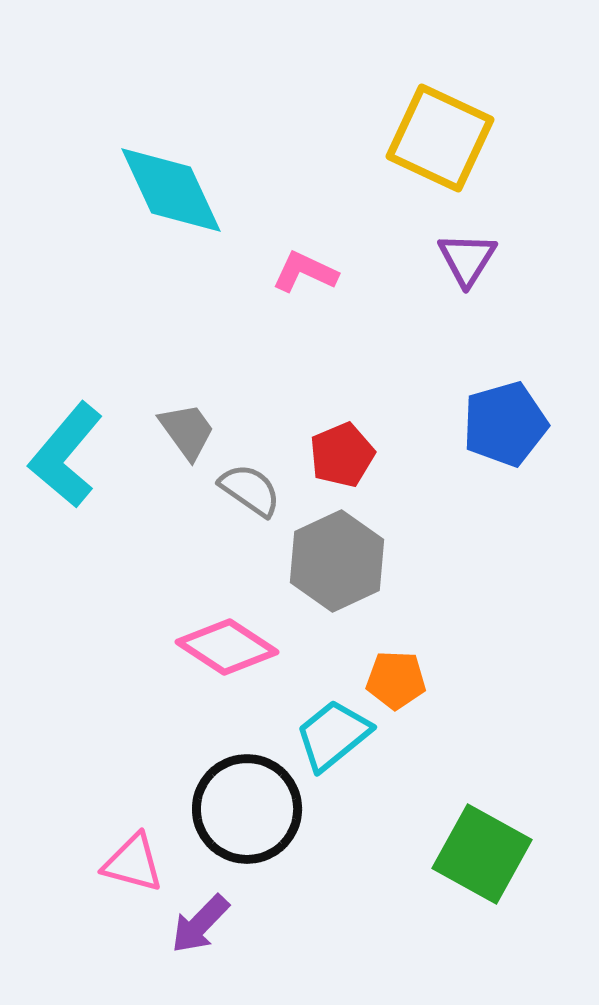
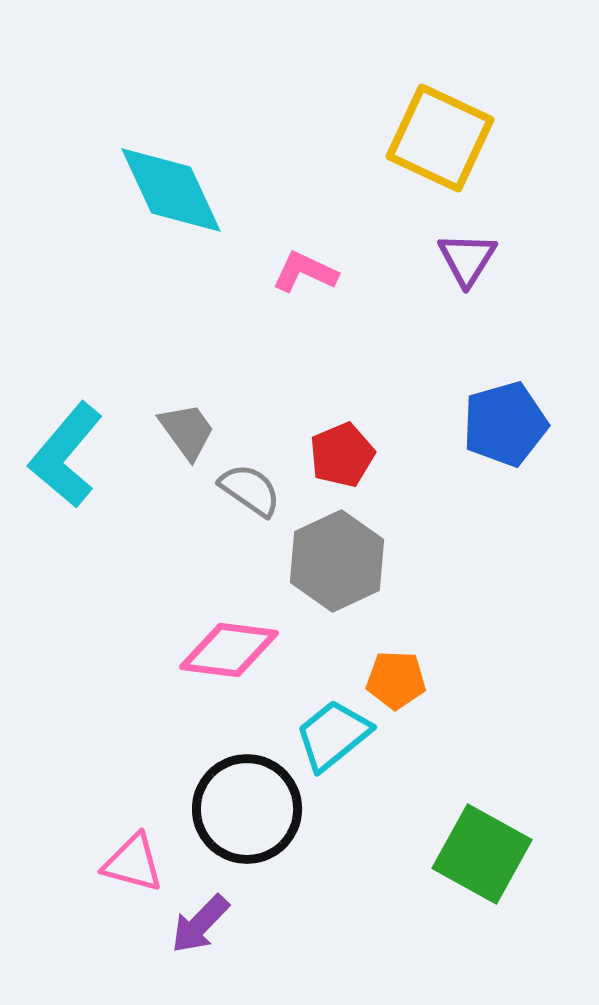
pink diamond: moved 2 px right, 3 px down; rotated 26 degrees counterclockwise
